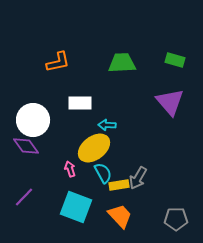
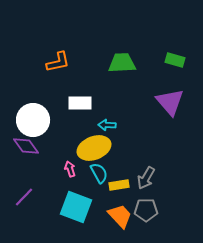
yellow ellipse: rotated 16 degrees clockwise
cyan semicircle: moved 4 px left
gray arrow: moved 8 px right
gray pentagon: moved 30 px left, 9 px up
